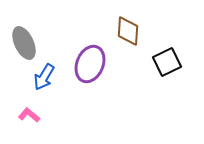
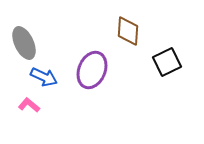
purple ellipse: moved 2 px right, 6 px down
blue arrow: rotated 96 degrees counterclockwise
pink L-shape: moved 10 px up
